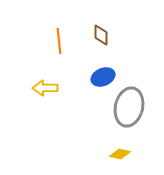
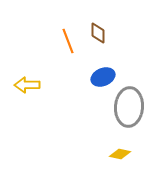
brown diamond: moved 3 px left, 2 px up
orange line: moved 9 px right; rotated 15 degrees counterclockwise
yellow arrow: moved 18 px left, 3 px up
gray ellipse: rotated 9 degrees counterclockwise
